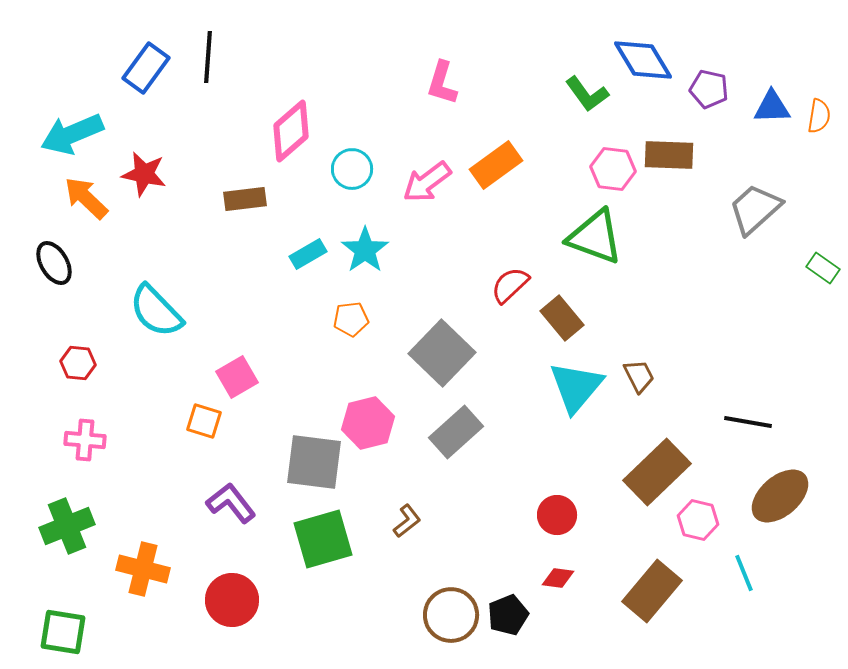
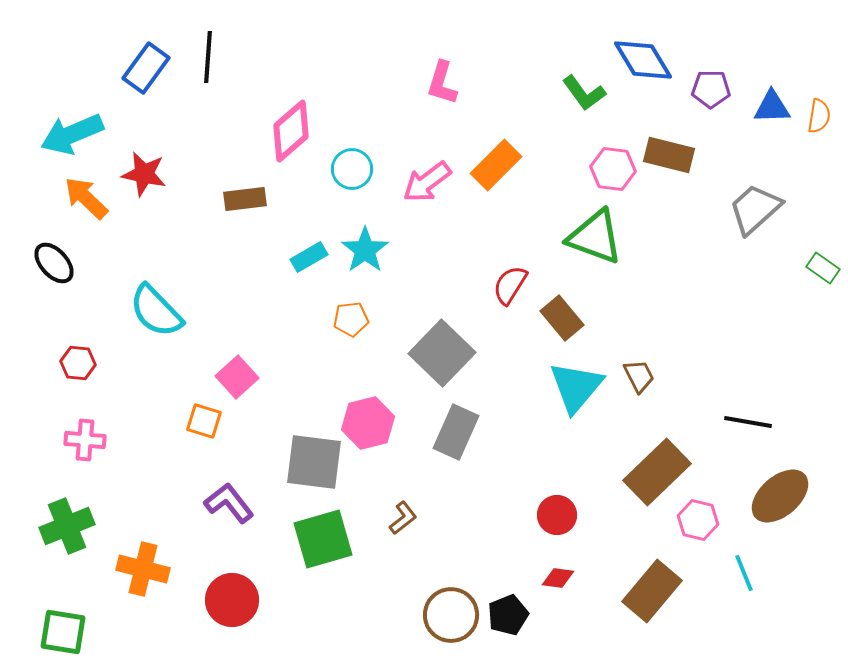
purple pentagon at (709, 89): moved 2 px right; rotated 12 degrees counterclockwise
green L-shape at (587, 94): moved 3 px left, 1 px up
brown rectangle at (669, 155): rotated 12 degrees clockwise
orange rectangle at (496, 165): rotated 9 degrees counterclockwise
cyan rectangle at (308, 254): moved 1 px right, 3 px down
black ellipse at (54, 263): rotated 12 degrees counterclockwise
red semicircle at (510, 285): rotated 15 degrees counterclockwise
pink square at (237, 377): rotated 12 degrees counterclockwise
gray rectangle at (456, 432): rotated 24 degrees counterclockwise
purple L-shape at (231, 503): moved 2 px left
brown L-shape at (407, 521): moved 4 px left, 3 px up
